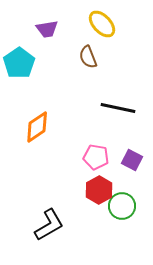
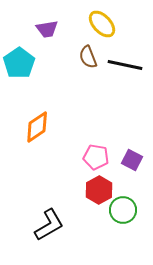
black line: moved 7 px right, 43 px up
green circle: moved 1 px right, 4 px down
